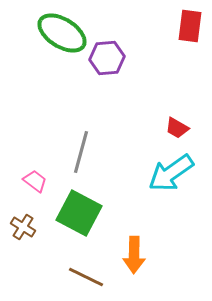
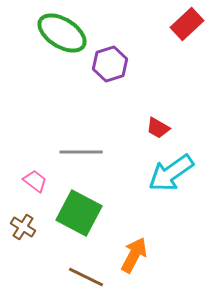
red rectangle: moved 3 px left, 2 px up; rotated 40 degrees clockwise
purple hexagon: moved 3 px right, 6 px down; rotated 12 degrees counterclockwise
red trapezoid: moved 19 px left
gray line: rotated 75 degrees clockwise
orange arrow: rotated 153 degrees counterclockwise
